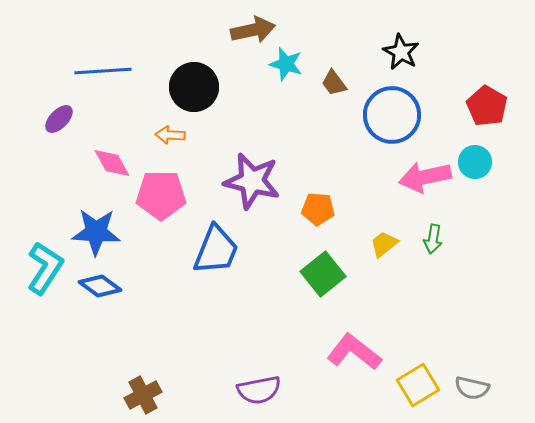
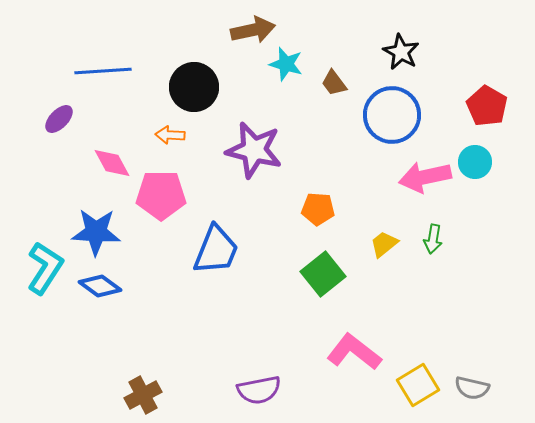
purple star: moved 2 px right, 31 px up
